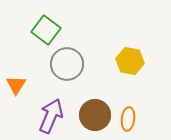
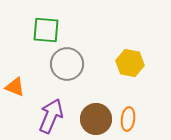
green square: rotated 32 degrees counterclockwise
yellow hexagon: moved 2 px down
orange triangle: moved 1 px left, 2 px down; rotated 40 degrees counterclockwise
brown circle: moved 1 px right, 4 px down
